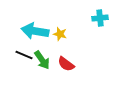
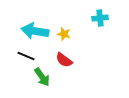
yellow star: moved 4 px right
black line: moved 2 px right, 1 px down
green arrow: moved 17 px down
red semicircle: moved 2 px left, 4 px up
